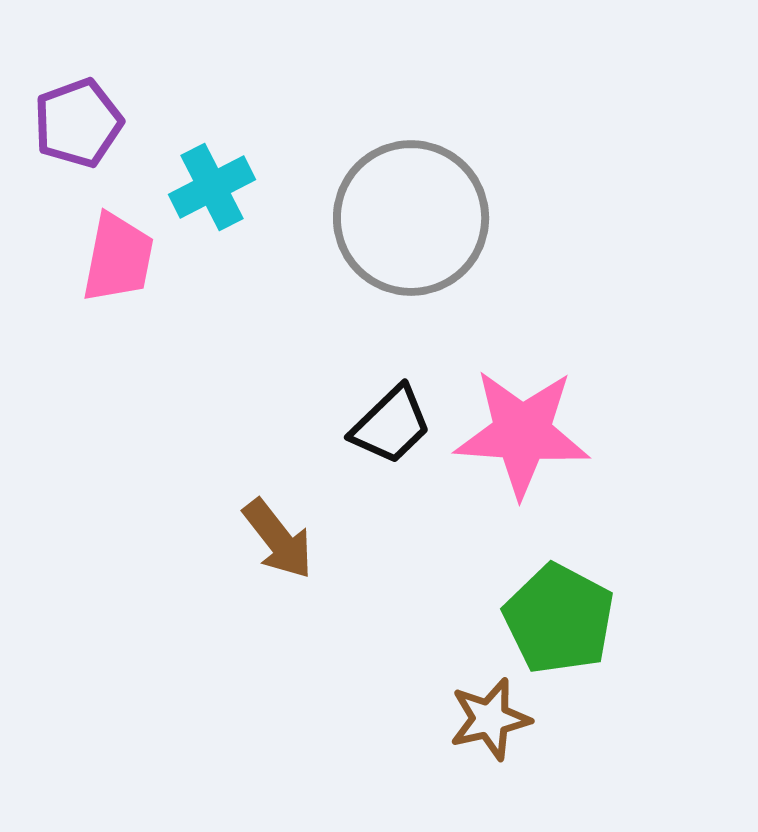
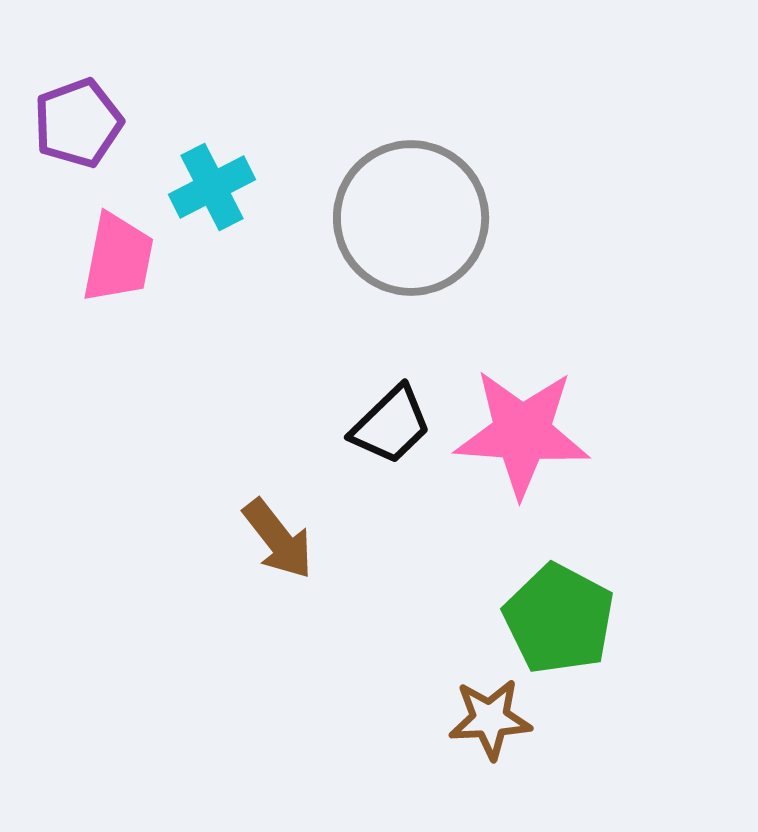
brown star: rotated 10 degrees clockwise
